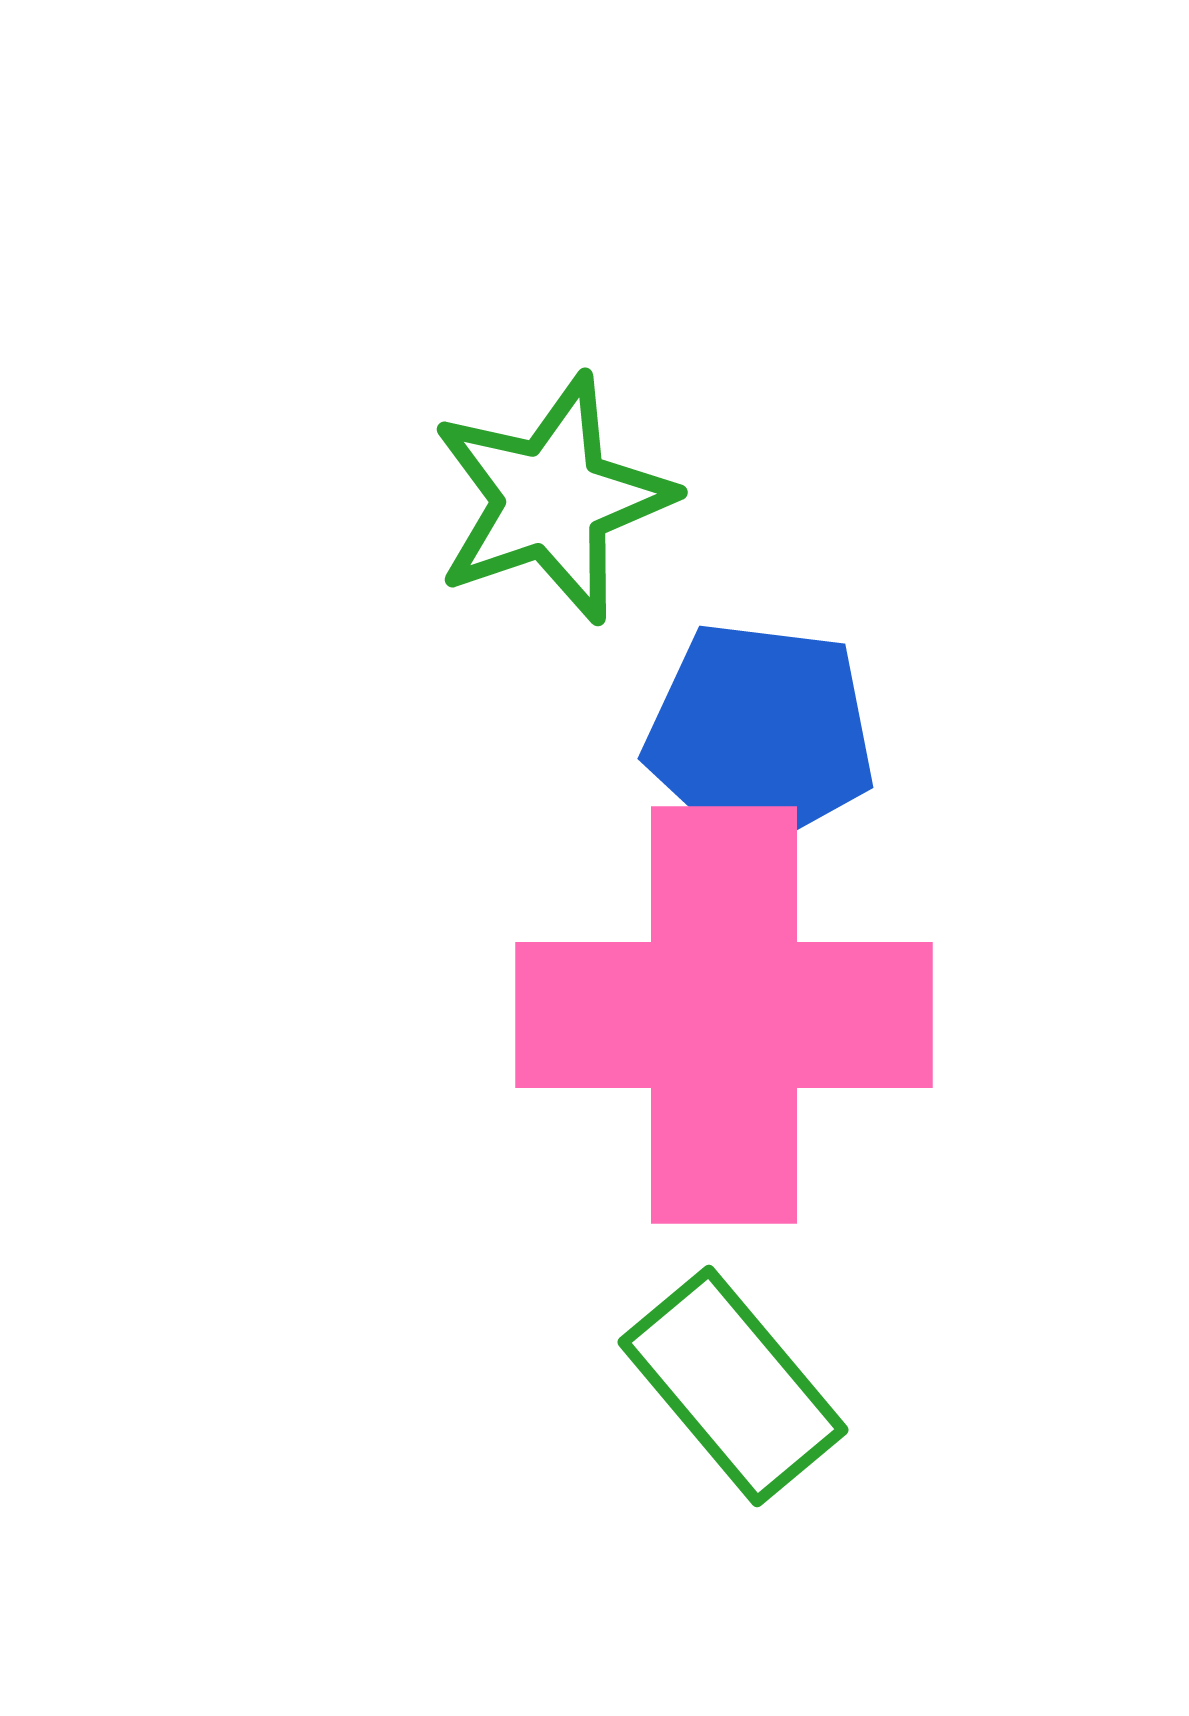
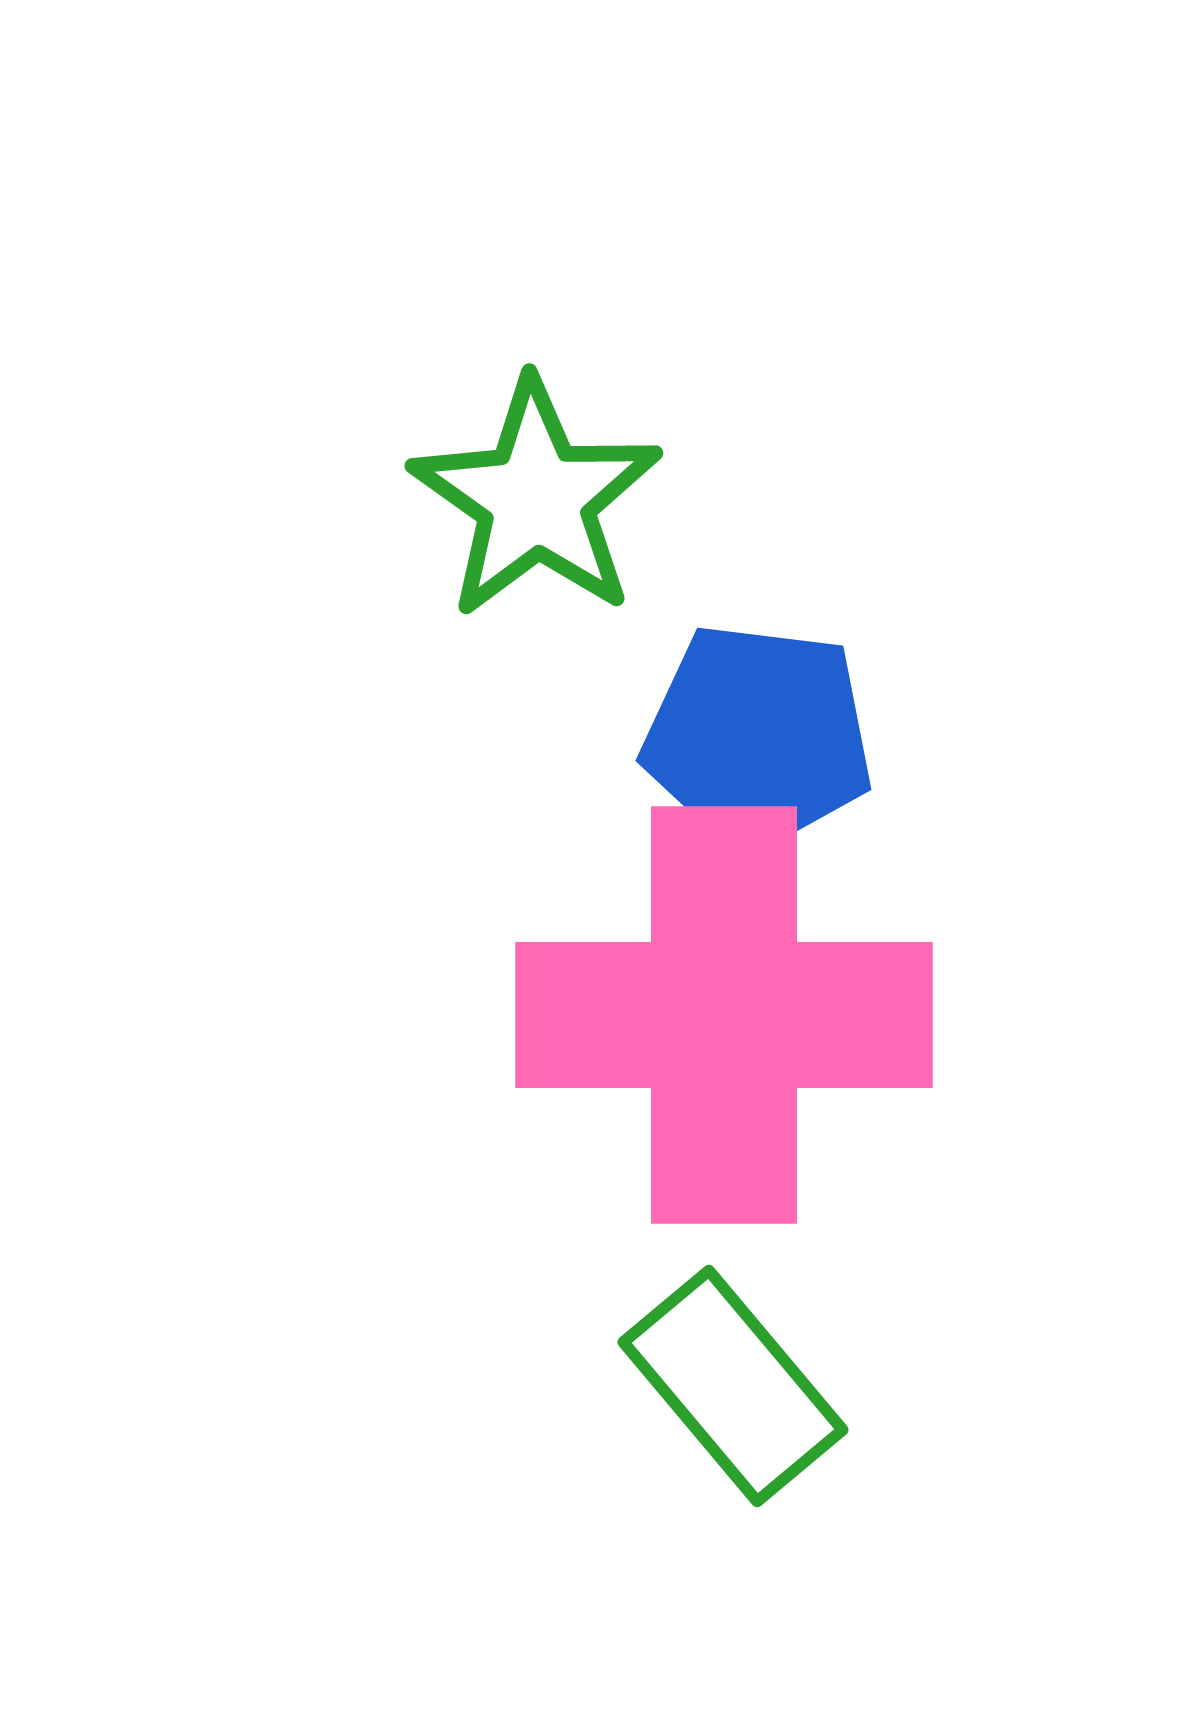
green star: moved 16 px left; rotated 18 degrees counterclockwise
blue pentagon: moved 2 px left, 2 px down
